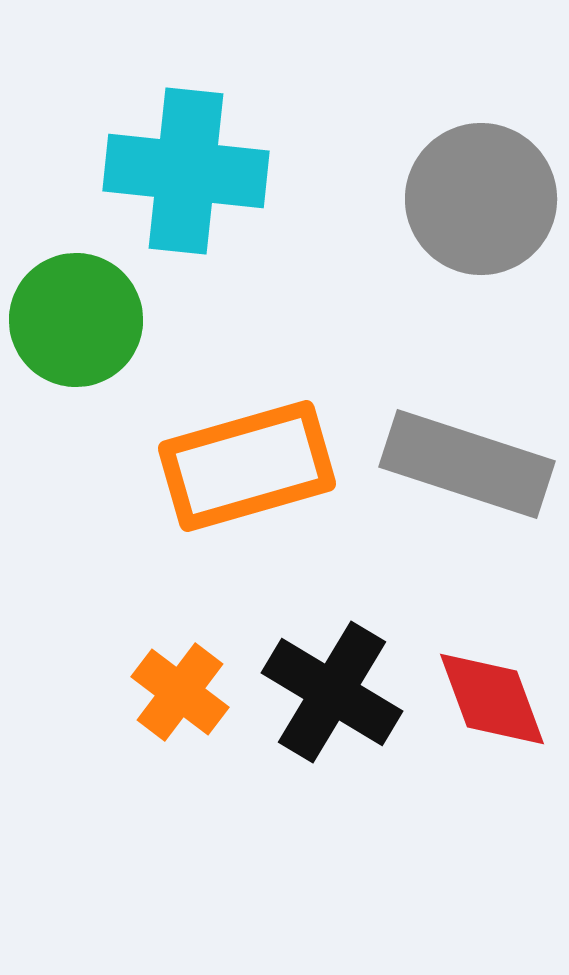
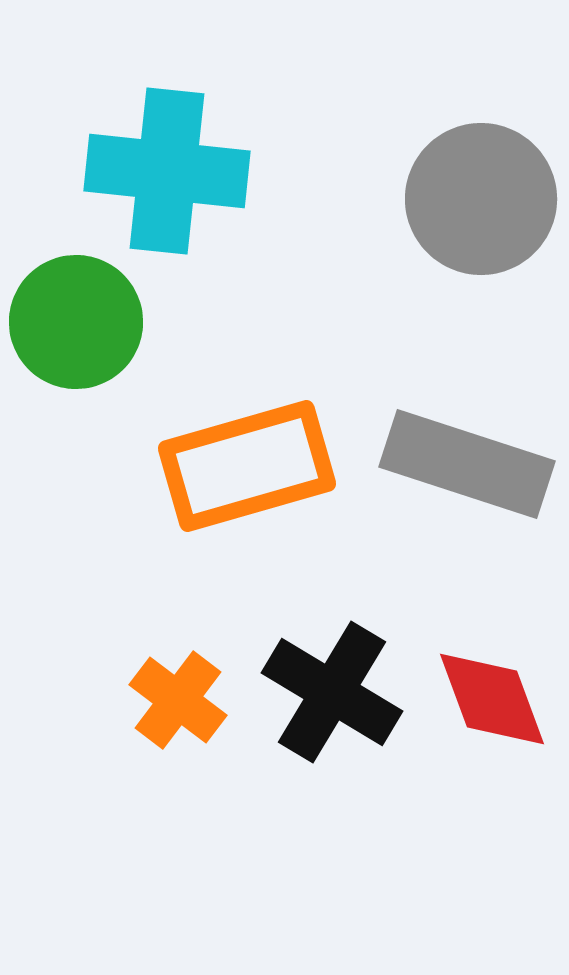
cyan cross: moved 19 px left
green circle: moved 2 px down
orange cross: moved 2 px left, 8 px down
